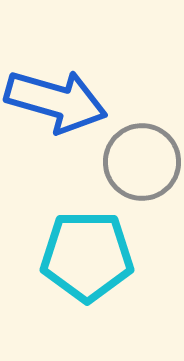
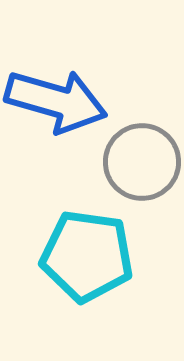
cyan pentagon: rotated 8 degrees clockwise
